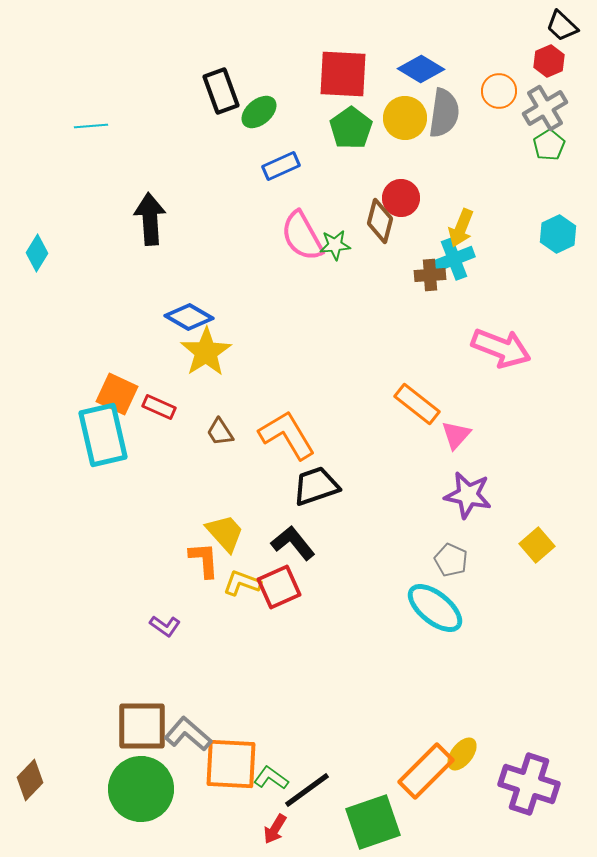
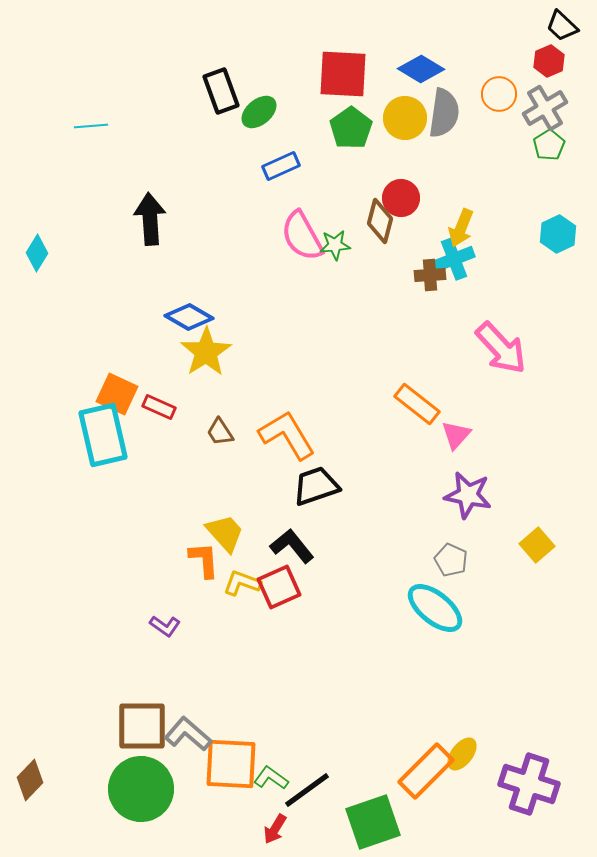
orange circle at (499, 91): moved 3 px down
pink arrow at (501, 348): rotated 26 degrees clockwise
black L-shape at (293, 543): moved 1 px left, 3 px down
